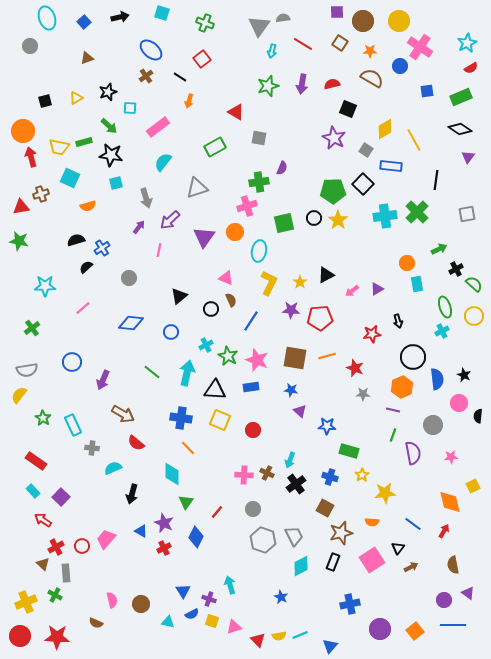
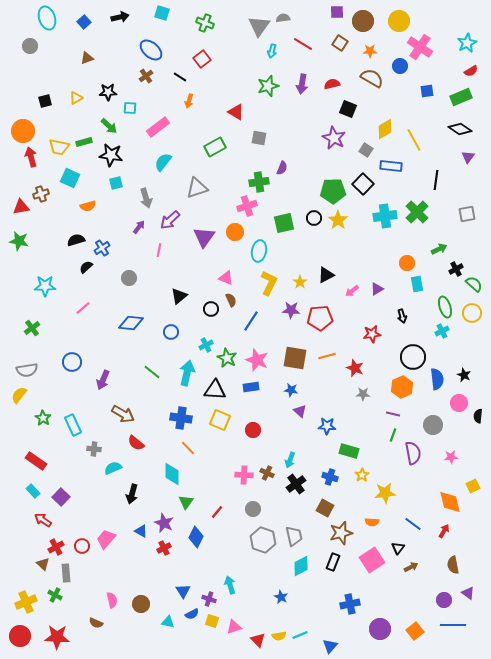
red semicircle at (471, 68): moved 3 px down
black star at (108, 92): rotated 18 degrees clockwise
yellow circle at (474, 316): moved 2 px left, 3 px up
black arrow at (398, 321): moved 4 px right, 5 px up
green star at (228, 356): moved 1 px left, 2 px down
purple line at (393, 410): moved 4 px down
gray cross at (92, 448): moved 2 px right, 1 px down
gray trapezoid at (294, 536): rotated 15 degrees clockwise
